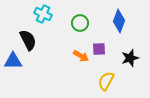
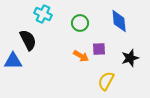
blue diamond: rotated 25 degrees counterclockwise
